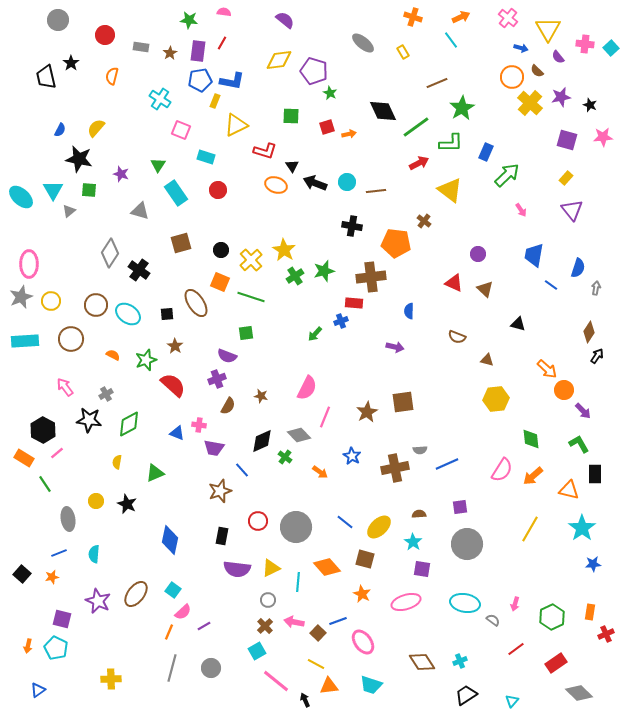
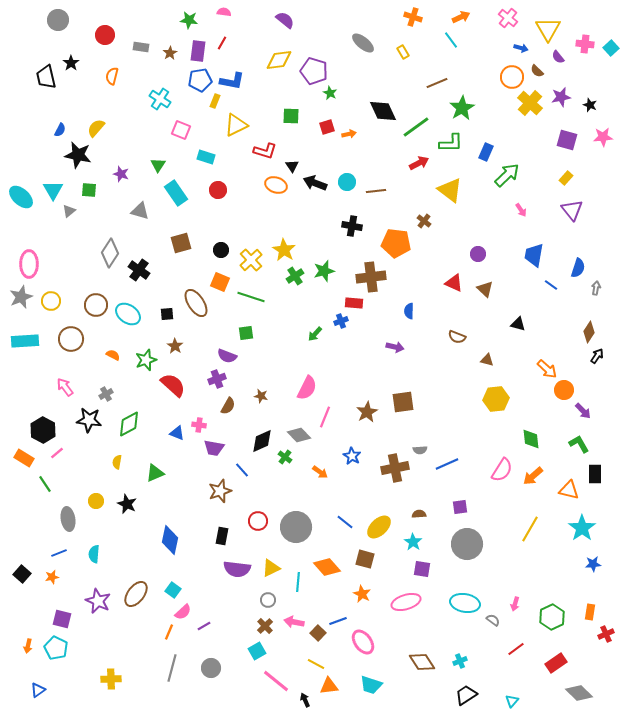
black star at (79, 159): moved 1 px left, 4 px up
